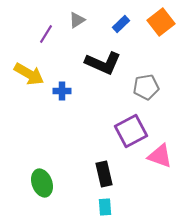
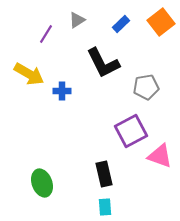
black L-shape: rotated 39 degrees clockwise
